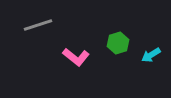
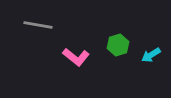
gray line: rotated 28 degrees clockwise
green hexagon: moved 2 px down
